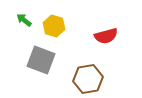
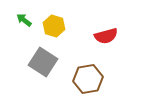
gray square: moved 2 px right, 2 px down; rotated 12 degrees clockwise
